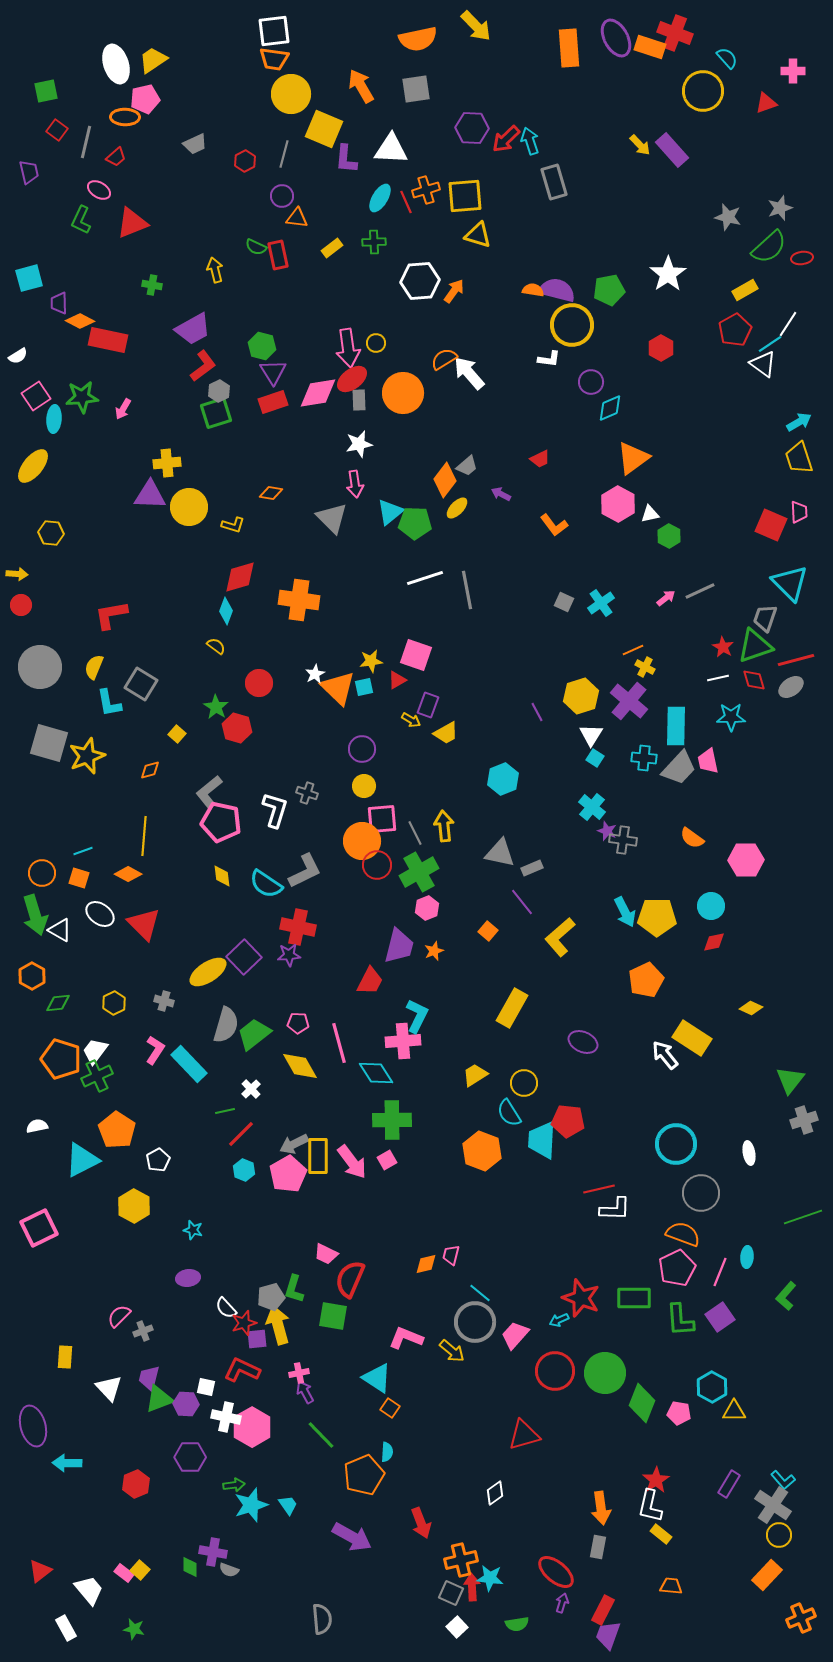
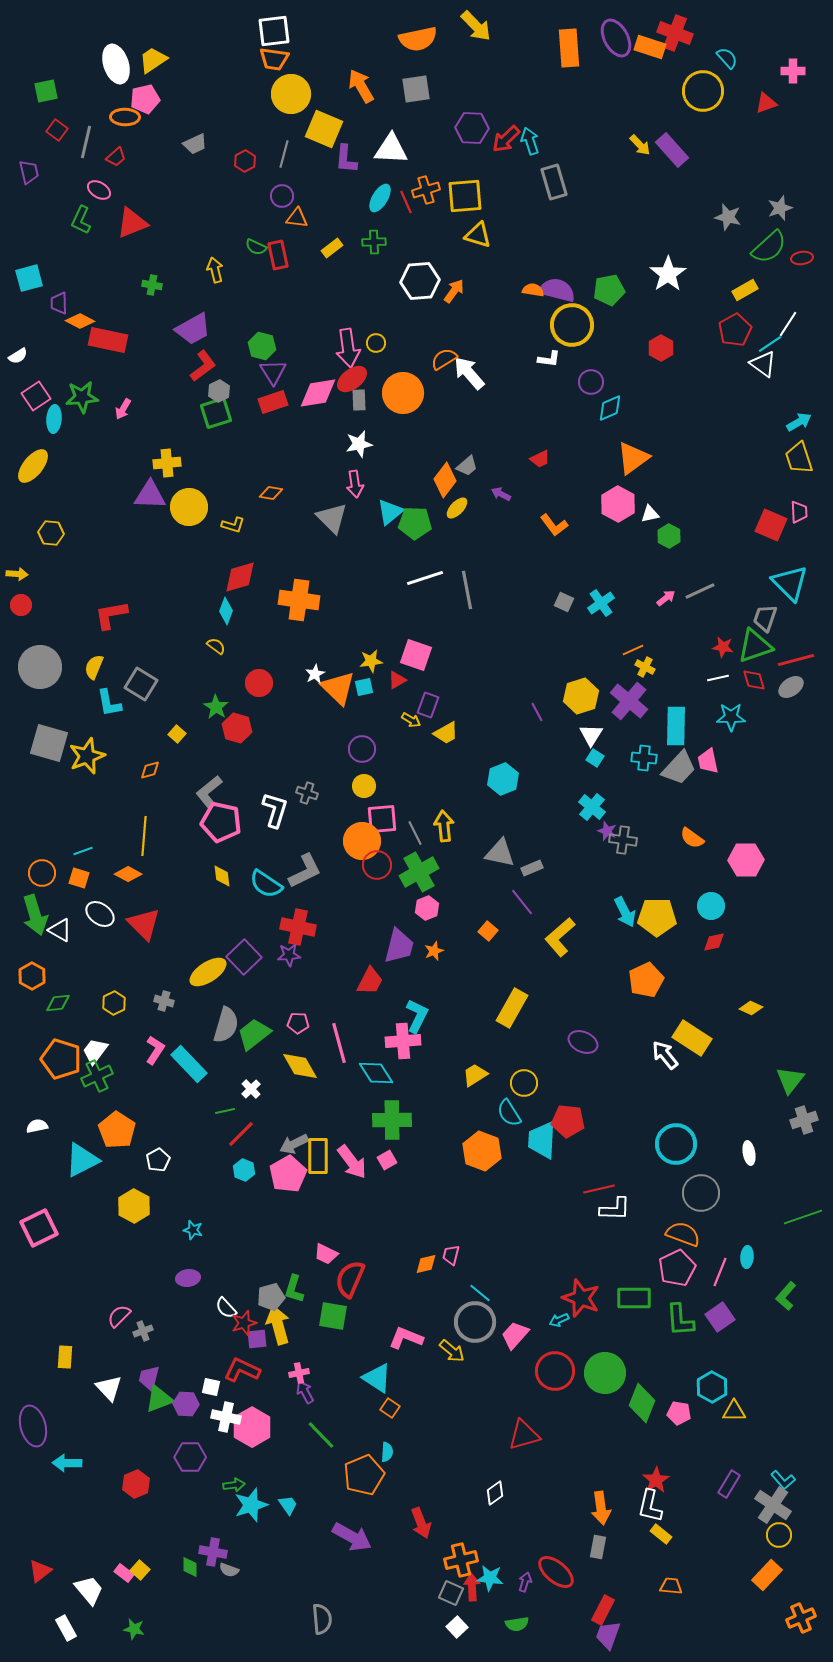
red star at (723, 647): rotated 20 degrees counterclockwise
white square at (206, 1387): moved 5 px right
purple arrow at (562, 1603): moved 37 px left, 21 px up
